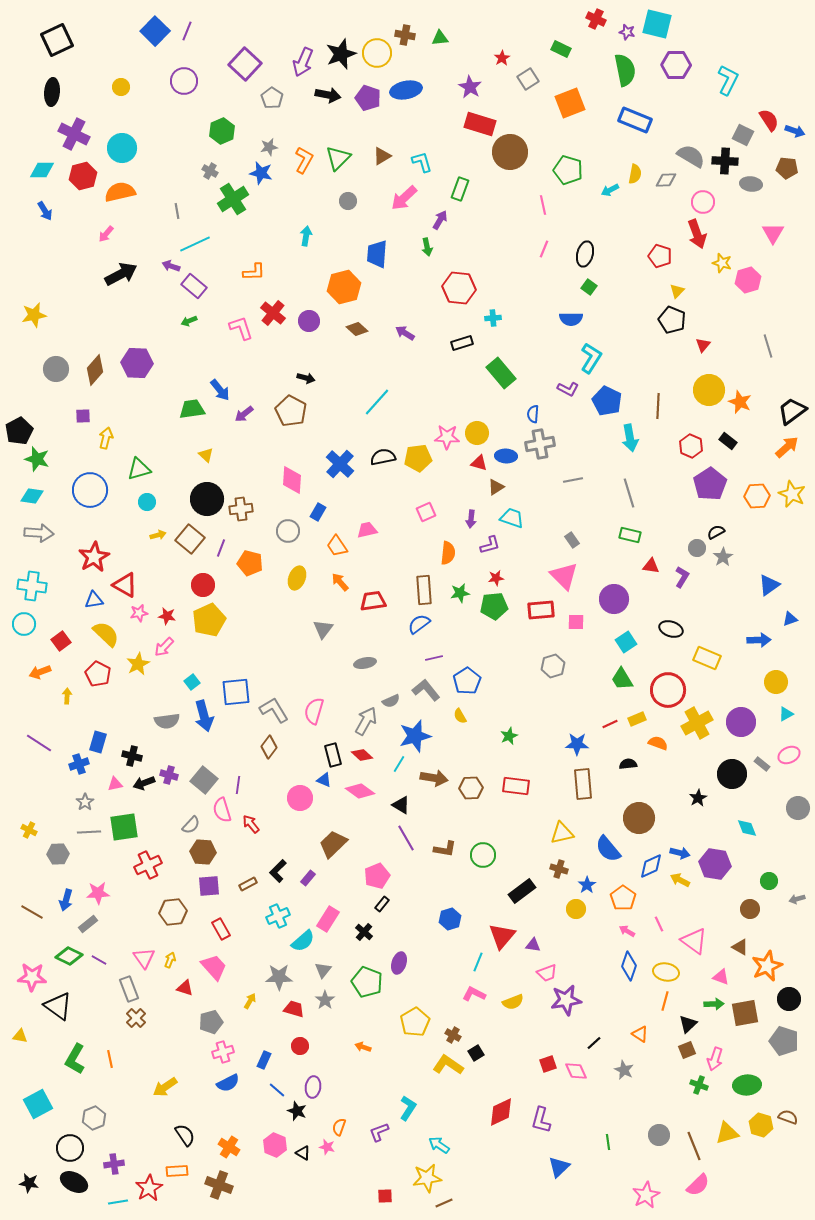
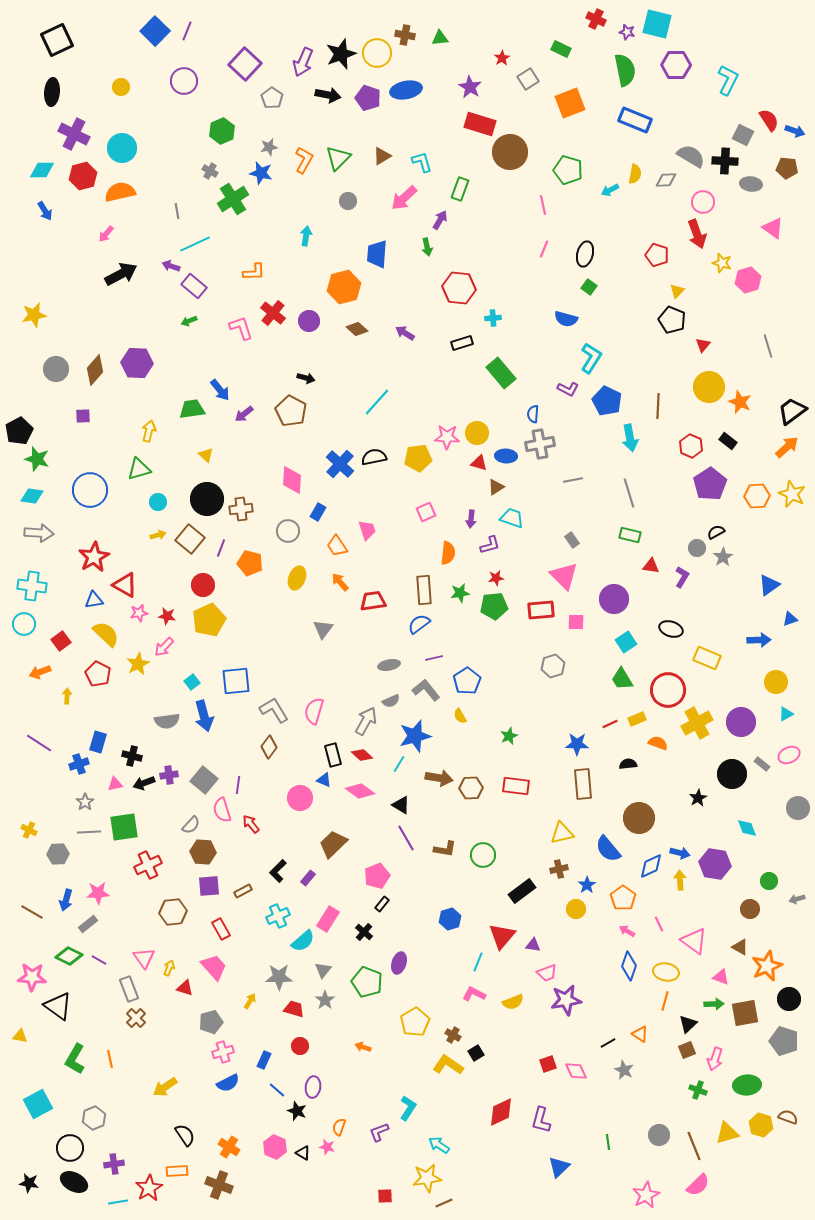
pink triangle at (773, 233): moved 5 px up; rotated 25 degrees counterclockwise
red pentagon at (660, 256): moved 3 px left, 1 px up
blue semicircle at (571, 319): moved 5 px left; rotated 15 degrees clockwise
yellow circle at (709, 390): moved 3 px up
yellow arrow at (106, 438): moved 43 px right, 7 px up
black semicircle at (383, 457): moved 9 px left
cyan circle at (147, 502): moved 11 px right
pink trapezoid at (367, 530): rotated 85 degrees clockwise
gray ellipse at (365, 663): moved 24 px right, 2 px down
blue square at (236, 692): moved 11 px up
purple cross at (169, 775): rotated 24 degrees counterclockwise
brown arrow at (434, 778): moved 5 px right
brown cross at (559, 869): rotated 30 degrees counterclockwise
yellow arrow at (680, 880): rotated 60 degrees clockwise
brown rectangle at (248, 884): moved 5 px left, 7 px down
yellow arrow at (170, 960): moved 1 px left, 8 px down
black line at (594, 1043): moved 14 px right; rotated 14 degrees clockwise
green cross at (699, 1085): moved 1 px left, 5 px down
pink hexagon at (275, 1145): moved 2 px down
